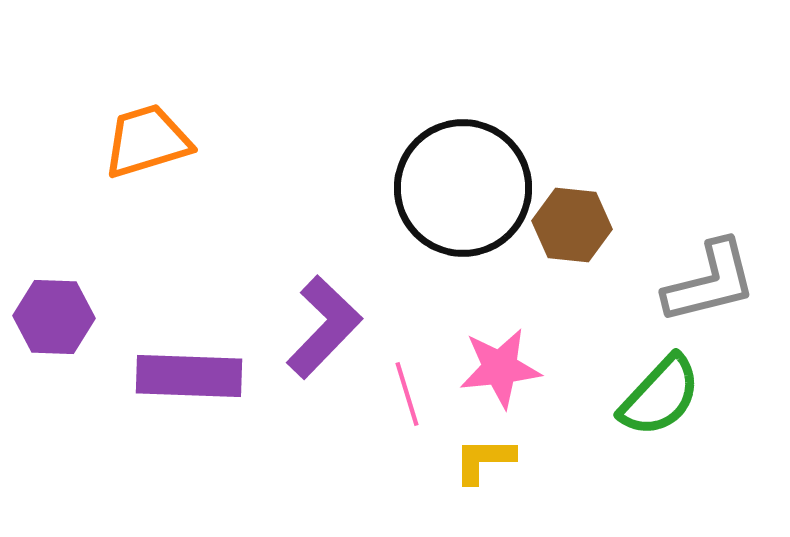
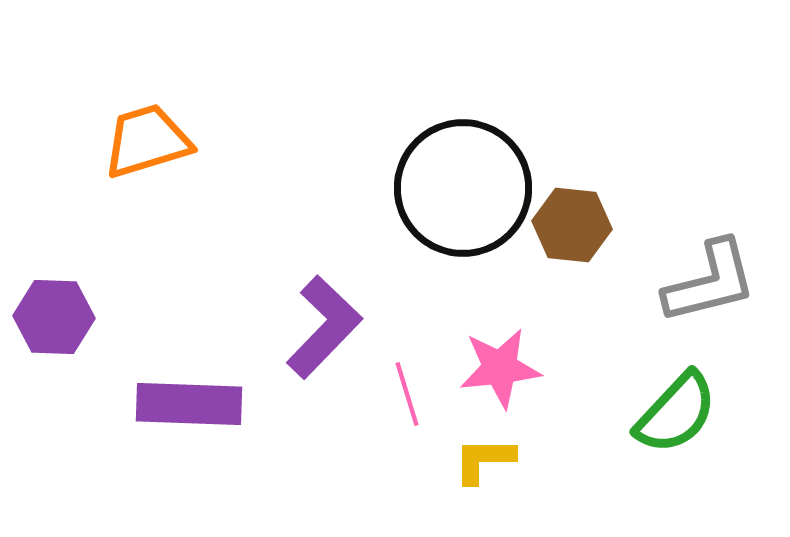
purple rectangle: moved 28 px down
green semicircle: moved 16 px right, 17 px down
